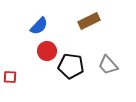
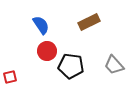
brown rectangle: moved 1 px down
blue semicircle: moved 2 px right, 1 px up; rotated 78 degrees counterclockwise
gray trapezoid: moved 6 px right
red square: rotated 16 degrees counterclockwise
